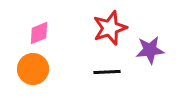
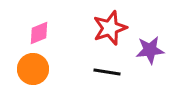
black line: rotated 12 degrees clockwise
